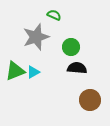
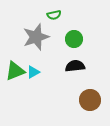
green semicircle: rotated 144 degrees clockwise
green circle: moved 3 px right, 8 px up
black semicircle: moved 2 px left, 2 px up; rotated 12 degrees counterclockwise
